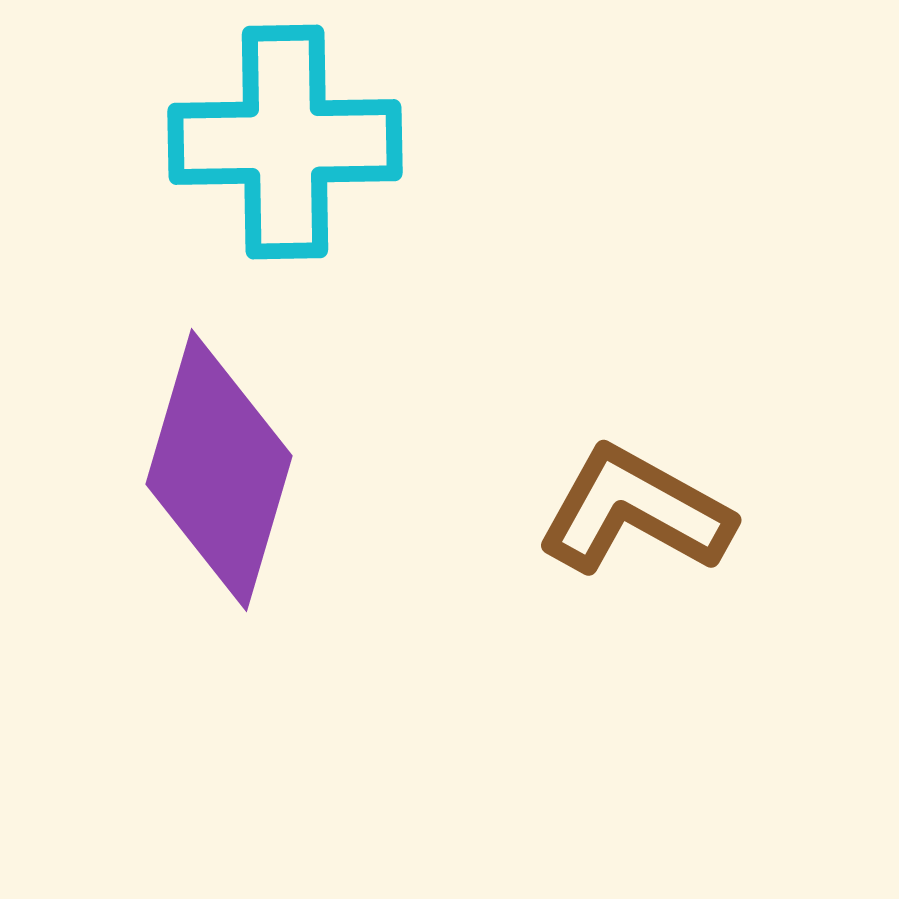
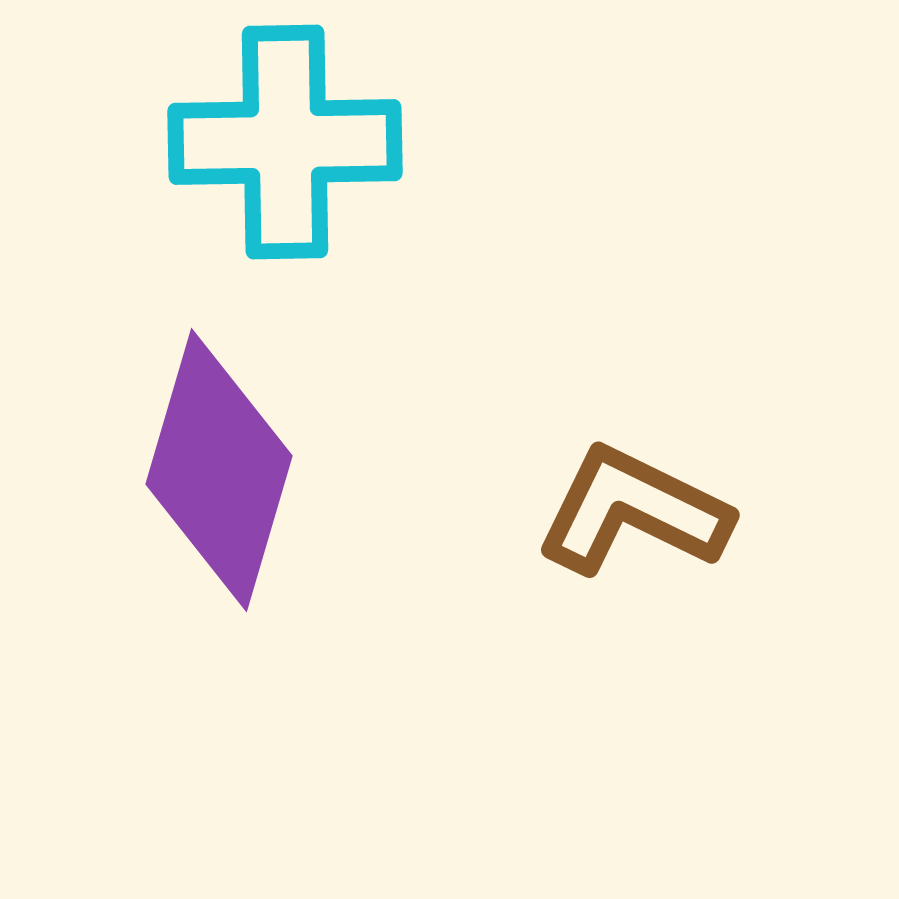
brown L-shape: moved 2 px left; rotated 3 degrees counterclockwise
